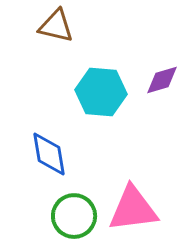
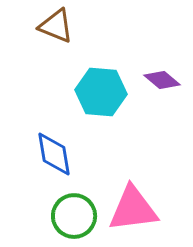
brown triangle: rotated 9 degrees clockwise
purple diamond: rotated 57 degrees clockwise
blue diamond: moved 5 px right
